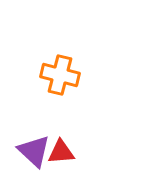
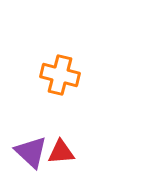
purple triangle: moved 3 px left, 1 px down
